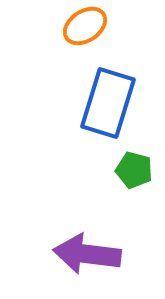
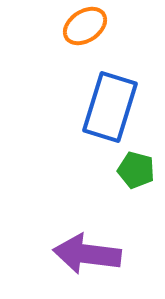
blue rectangle: moved 2 px right, 4 px down
green pentagon: moved 2 px right
